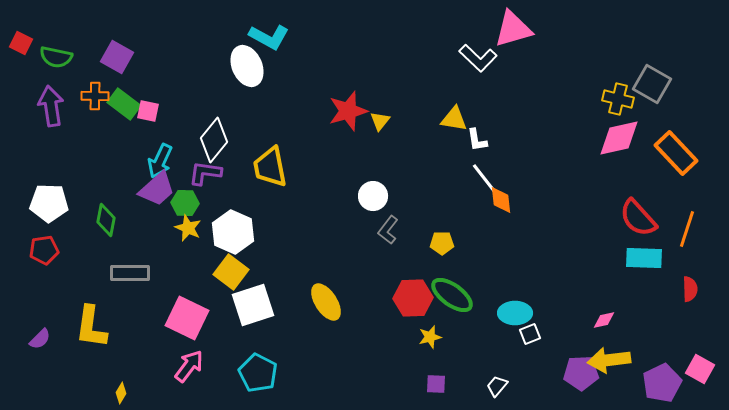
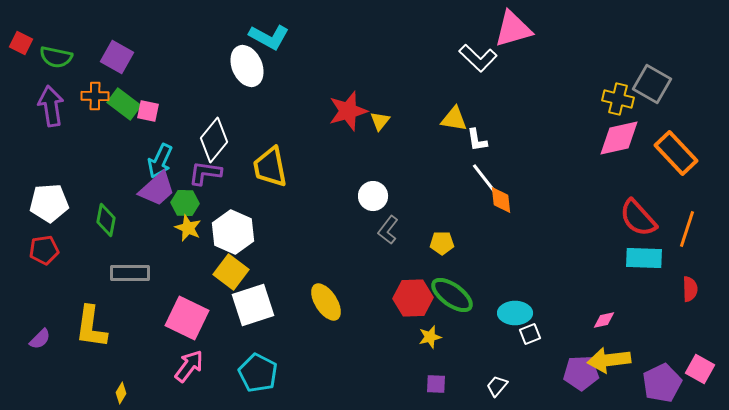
white pentagon at (49, 203): rotated 6 degrees counterclockwise
